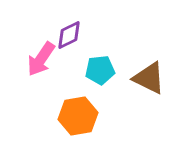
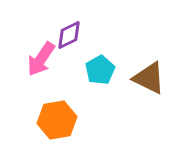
cyan pentagon: rotated 24 degrees counterclockwise
orange hexagon: moved 21 px left, 4 px down
